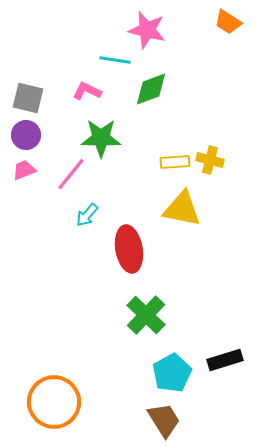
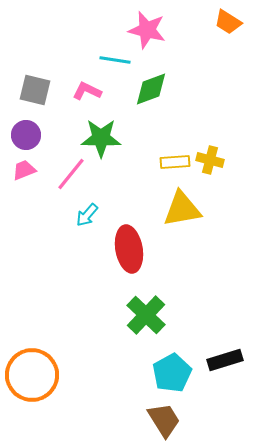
gray square: moved 7 px right, 8 px up
yellow triangle: rotated 21 degrees counterclockwise
orange circle: moved 22 px left, 27 px up
